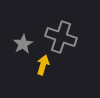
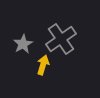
gray cross: moved 2 px down; rotated 36 degrees clockwise
